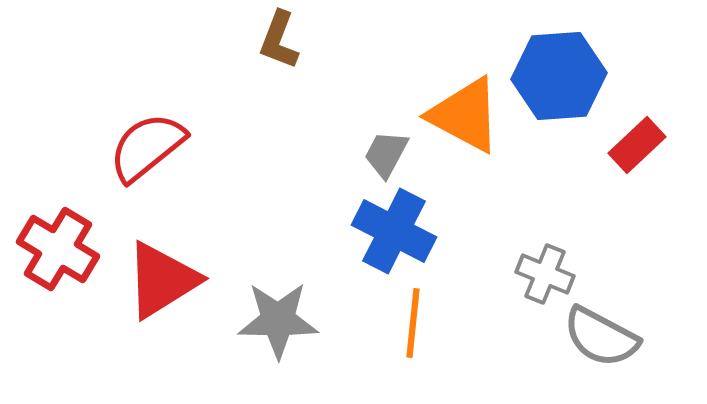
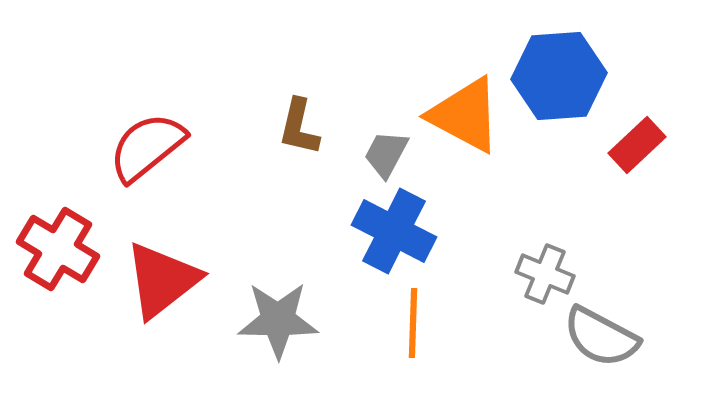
brown L-shape: moved 20 px right, 87 px down; rotated 8 degrees counterclockwise
red triangle: rotated 6 degrees counterclockwise
orange line: rotated 4 degrees counterclockwise
